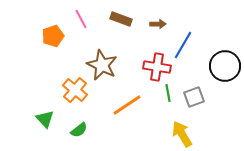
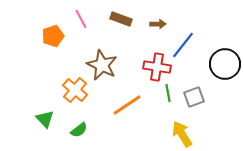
blue line: rotated 8 degrees clockwise
black circle: moved 2 px up
